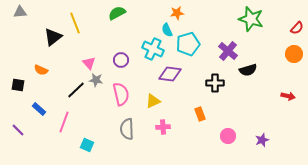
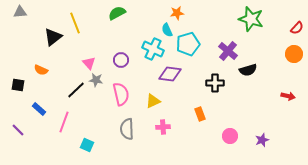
pink circle: moved 2 px right
